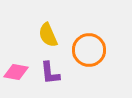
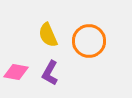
orange circle: moved 9 px up
purple L-shape: rotated 35 degrees clockwise
